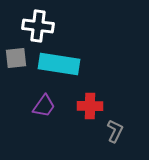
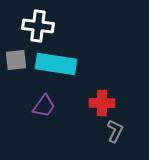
gray square: moved 2 px down
cyan rectangle: moved 3 px left
red cross: moved 12 px right, 3 px up
